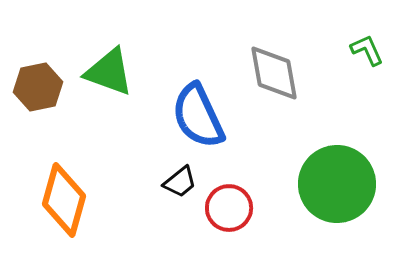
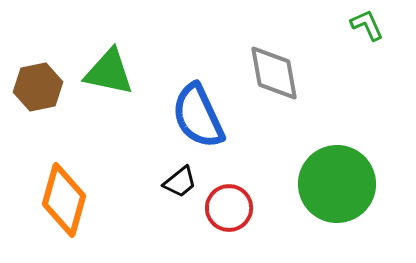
green L-shape: moved 25 px up
green triangle: rotated 8 degrees counterclockwise
